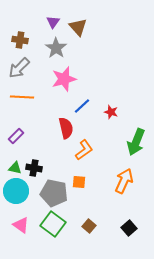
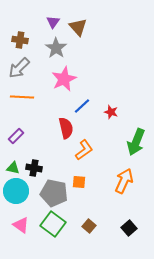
pink star: rotated 10 degrees counterclockwise
green triangle: moved 2 px left
